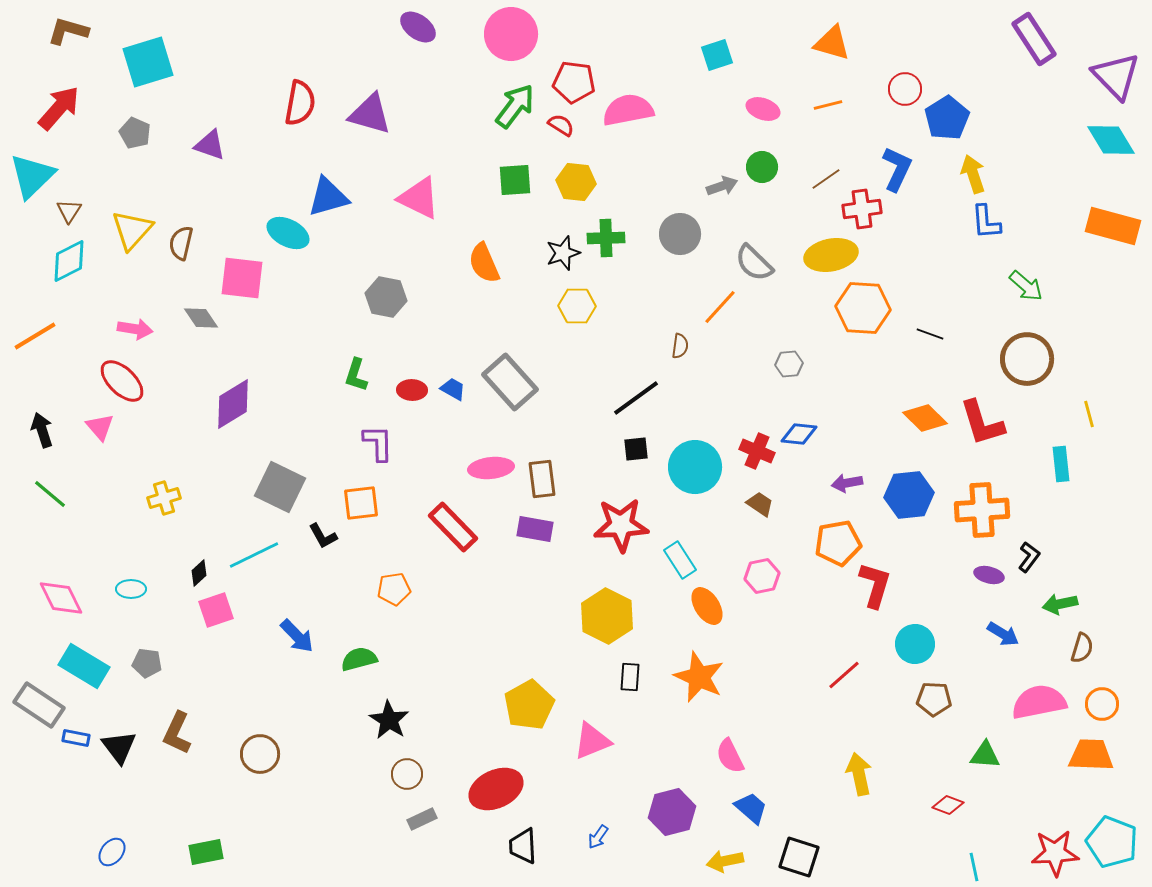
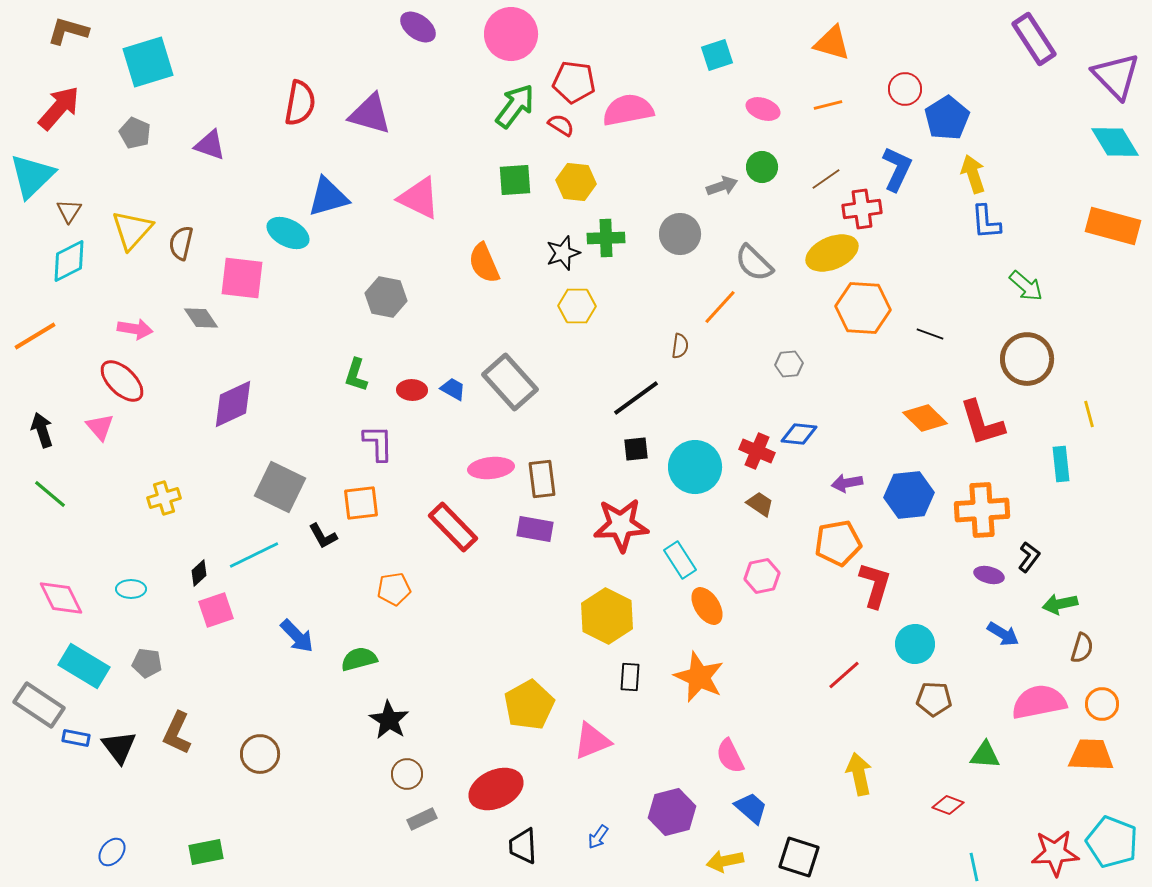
cyan diamond at (1111, 140): moved 4 px right, 2 px down
yellow ellipse at (831, 255): moved 1 px right, 2 px up; rotated 12 degrees counterclockwise
purple diamond at (233, 404): rotated 6 degrees clockwise
